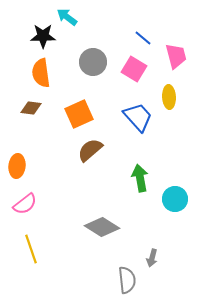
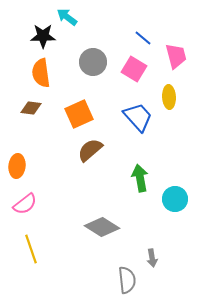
gray arrow: rotated 24 degrees counterclockwise
